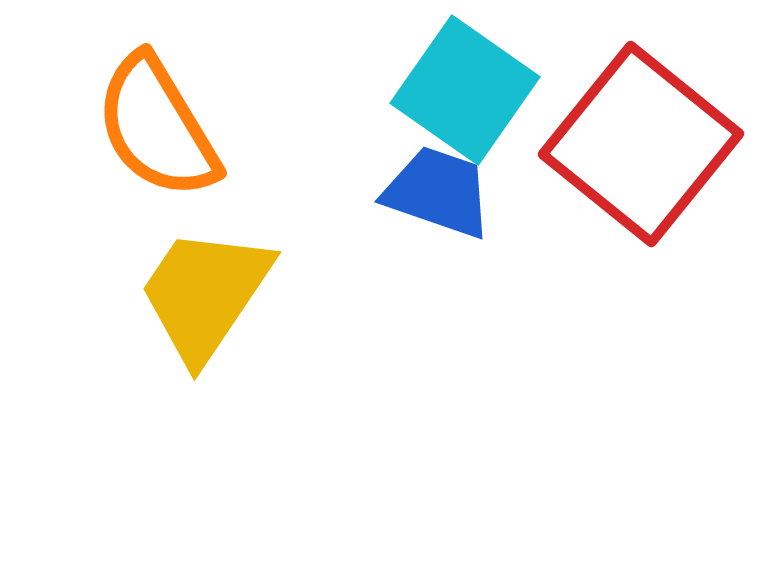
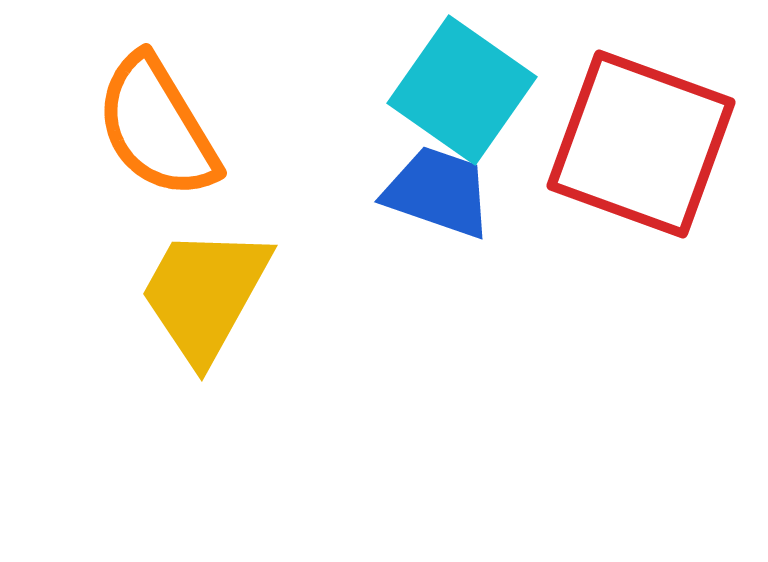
cyan square: moved 3 px left
red square: rotated 19 degrees counterclockwise
yellow trapezoid: rotated 5 degrees counterclockwise
